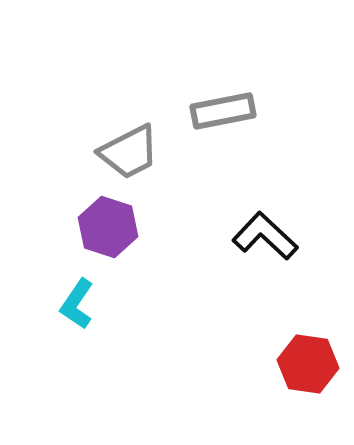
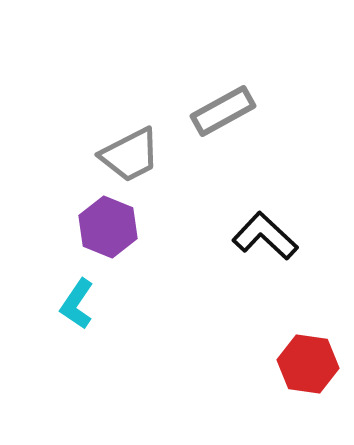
gray rectangle: rotated 18 degrees counterclockwise
gray trapezoid: moved 1 px right, 3 px down
purple hexagon: rotated 4 degrees clockwise
